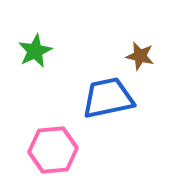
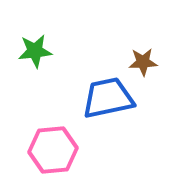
green star: rotated 20 degrees clockwise
brown star: moved 3 px right, 6 px down; rotated 16 degrees counterclockwise
